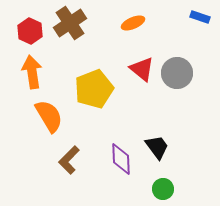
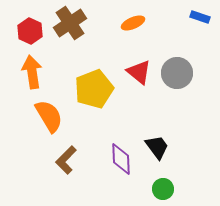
red triangle: moved 3 px left, 3 px down
brown L-shape: moved 3 px left
